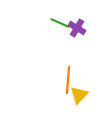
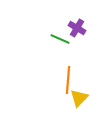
green line: moved 16 px down
yellow triangle: moved 3 px down
